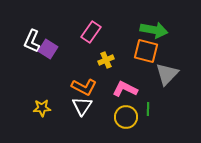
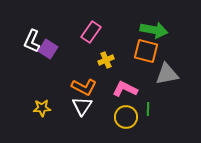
gray triangle: rotated 35 degrees clockwise
